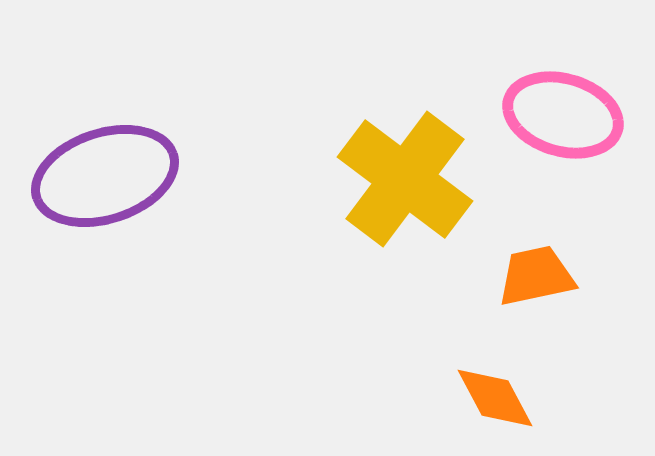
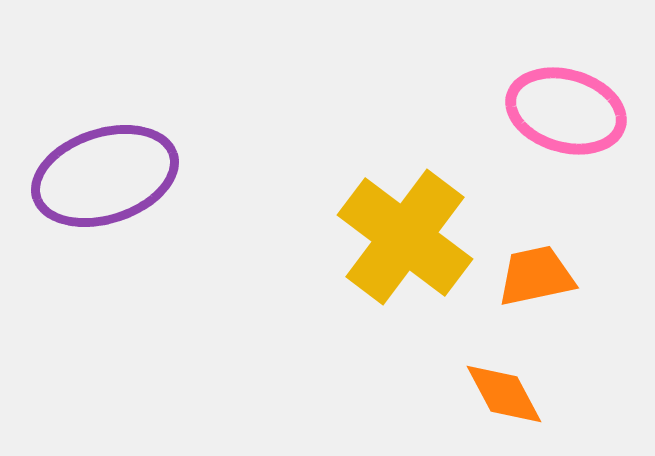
pink ellipse: moved 3 px right, 4 px up
yellow cross: moved 58 px down
orange diamond: moved 9 px right, 4 px up
